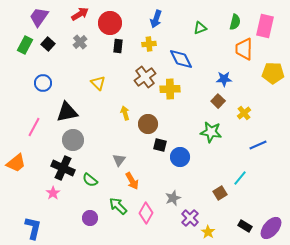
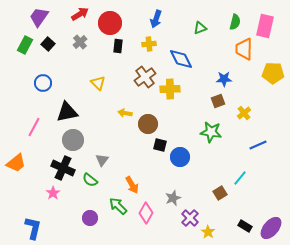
brown square at (218, 101): rotated 24 degrees clockwise
yellow arrow at (125, 113): rotated 64 degrees counterclockwise
gray triangle at (119, 160): moved 17 px left
orange arrow at (132, 181): moved 4 px down
